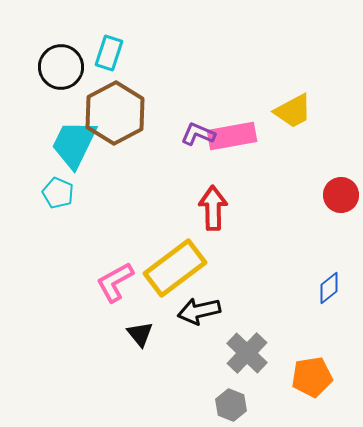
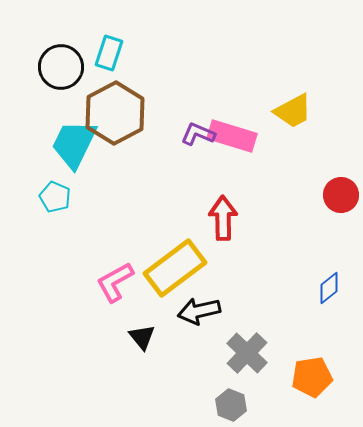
pink rectangle: rotated 27 degrees clockwise
cyan pentagon: moved 3 px left, 4 px down
red arrow: moved 10 px right, 10 px down
black triangle: moved 2 px right, 3 px down
